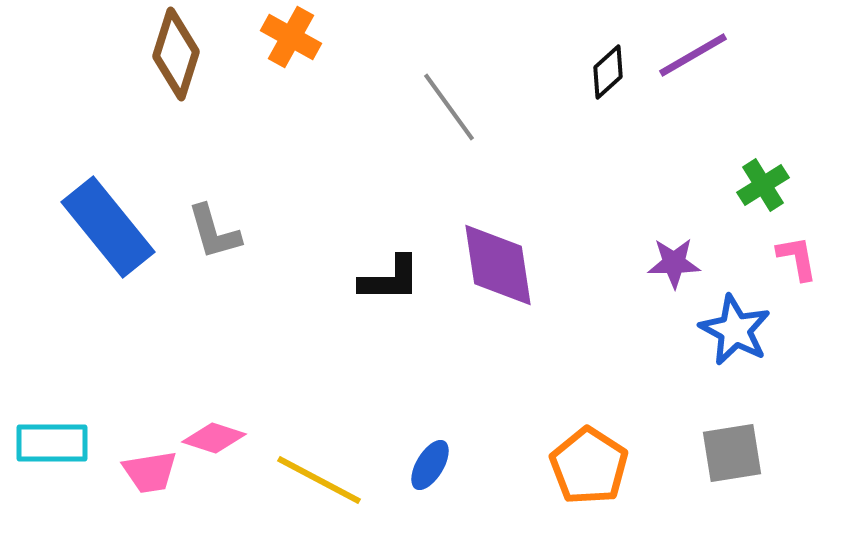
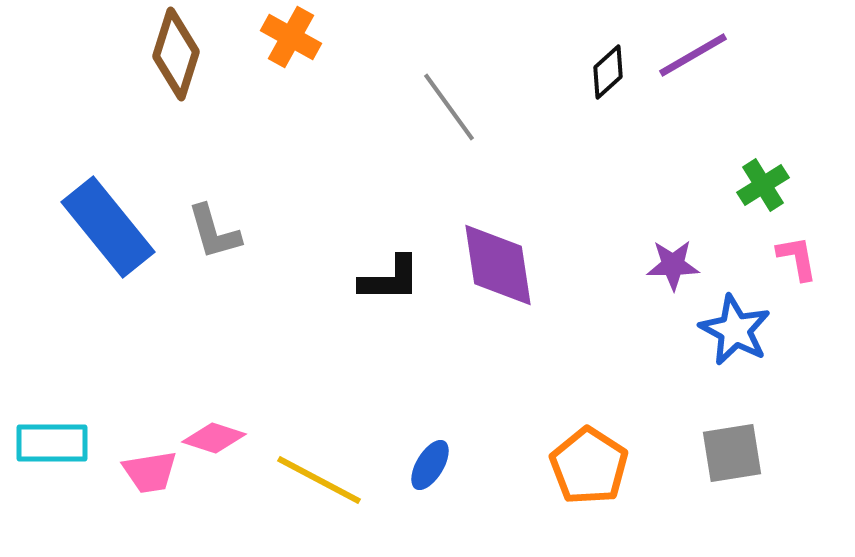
purple star: moved 1 px left, 2 px down
